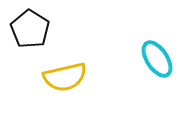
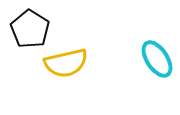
yellow semicircle: moved 1 px right, 14 px up
